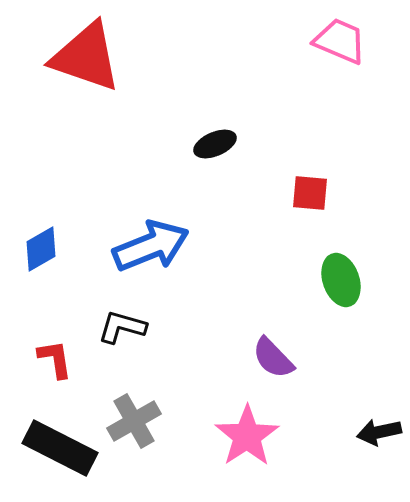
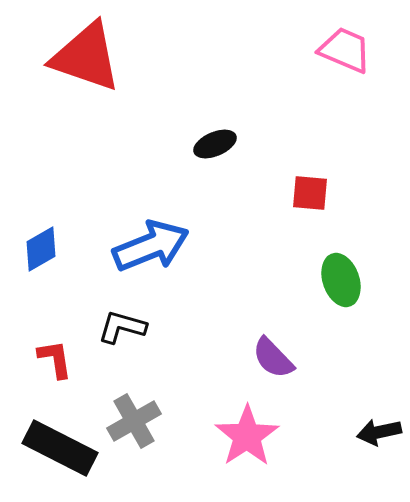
pink trapezoid: moved 5 px right, 9 px down
